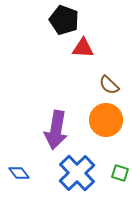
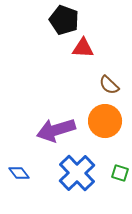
orange circle: moved 1 px left, 1 px down
purple arrow: rotated 63 degrees clockwise
